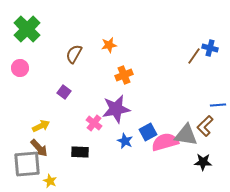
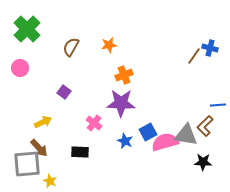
brown semicircle: moved 3 px left, 7 px up
purple star: moved 5 px right, 6 px up; rotated 12 degrees clockwise
yellow arrow: moved 2 px right, 4 px up
